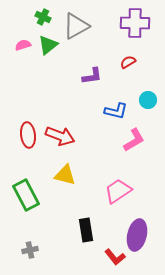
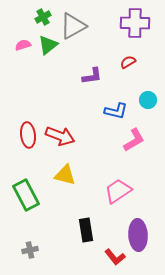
green cross: rotated 35 degrees clockwise
gray triangle: moved 3 px left
purple ellipse: moved 1 px right; rotated 16 degrees counterclockwise
